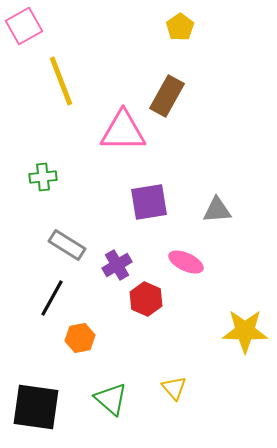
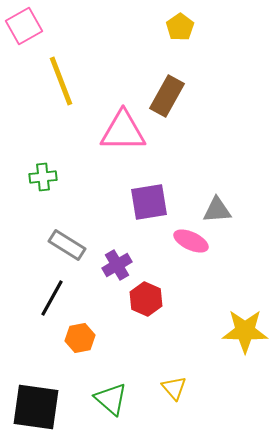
pink ellipse: moved 5 px right, 21 px up
